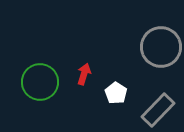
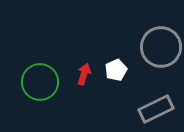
white pentagon: moved 23 px up; rotated 15 degrees clockwise
gray rectangle: moved 2 px left, 1 px up; rotated 20 degrees clockwise
